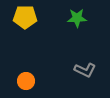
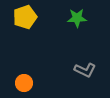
yellow pentagon: rotated 20 degrees counterclockwise
orange circle: moved 2 px left, 2 px down
